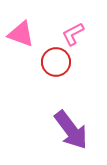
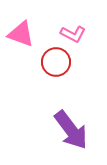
pink L-shape: rotated 125 degrees counterclockwise
